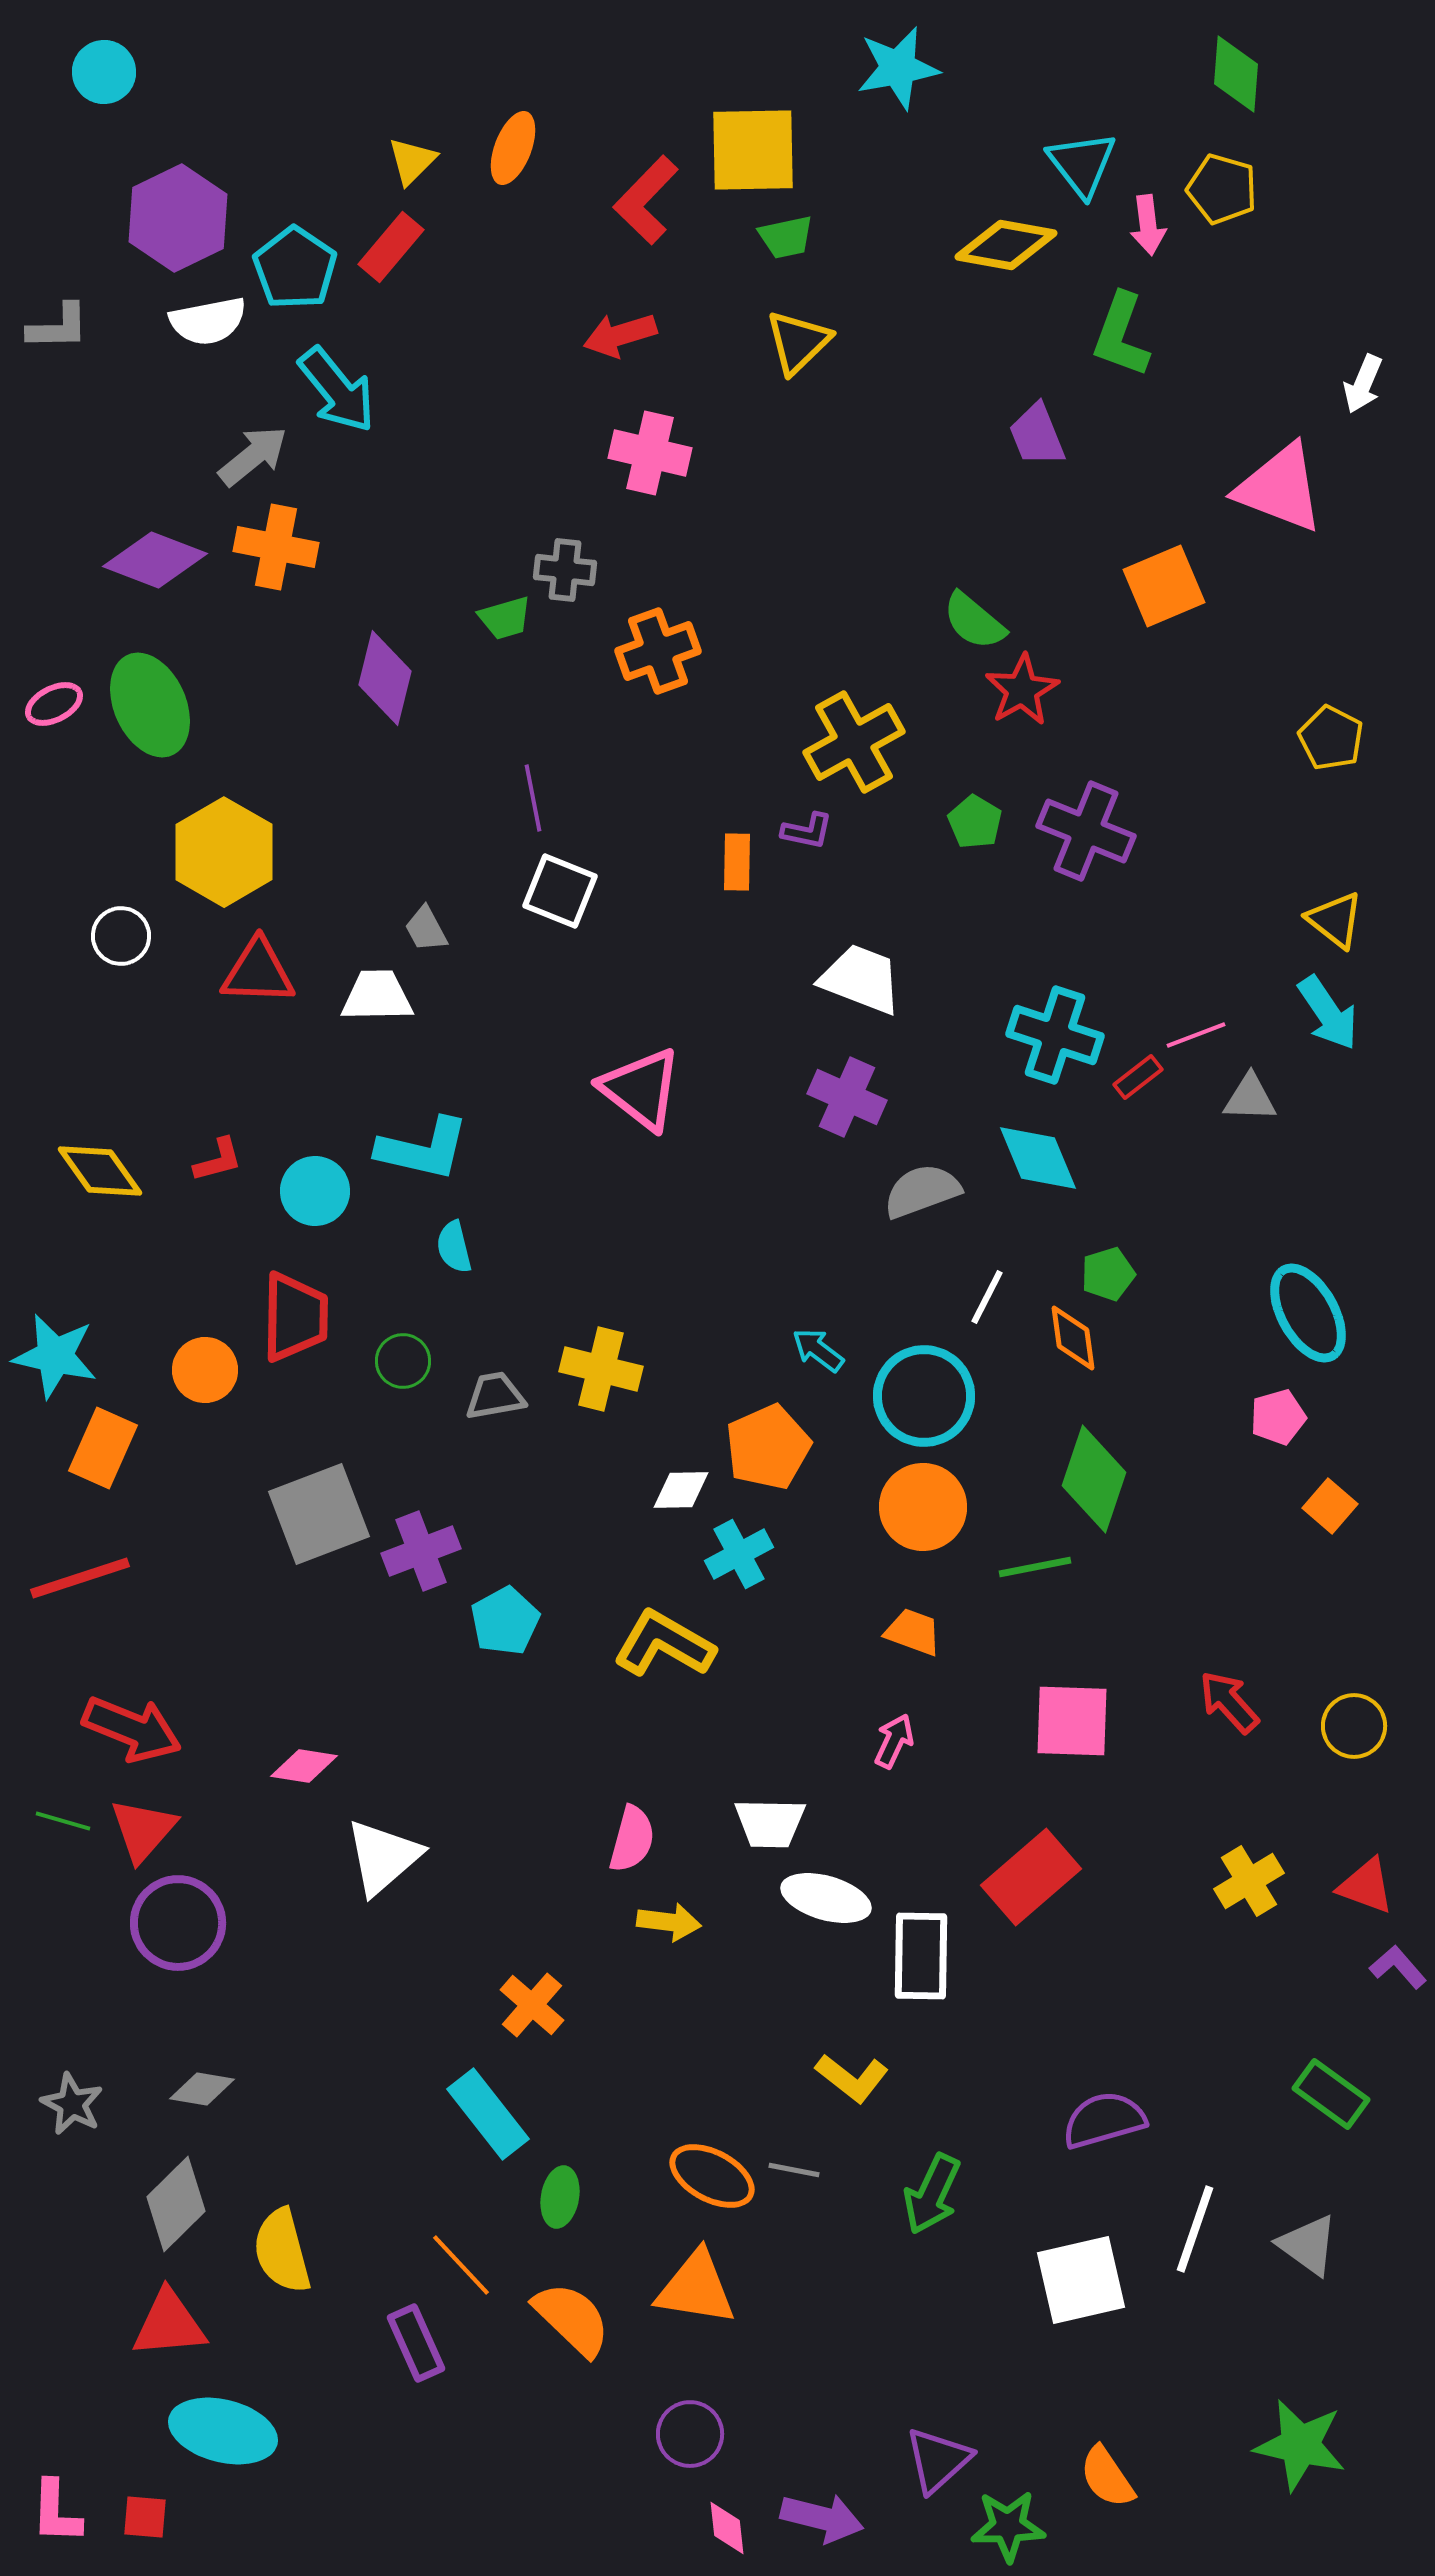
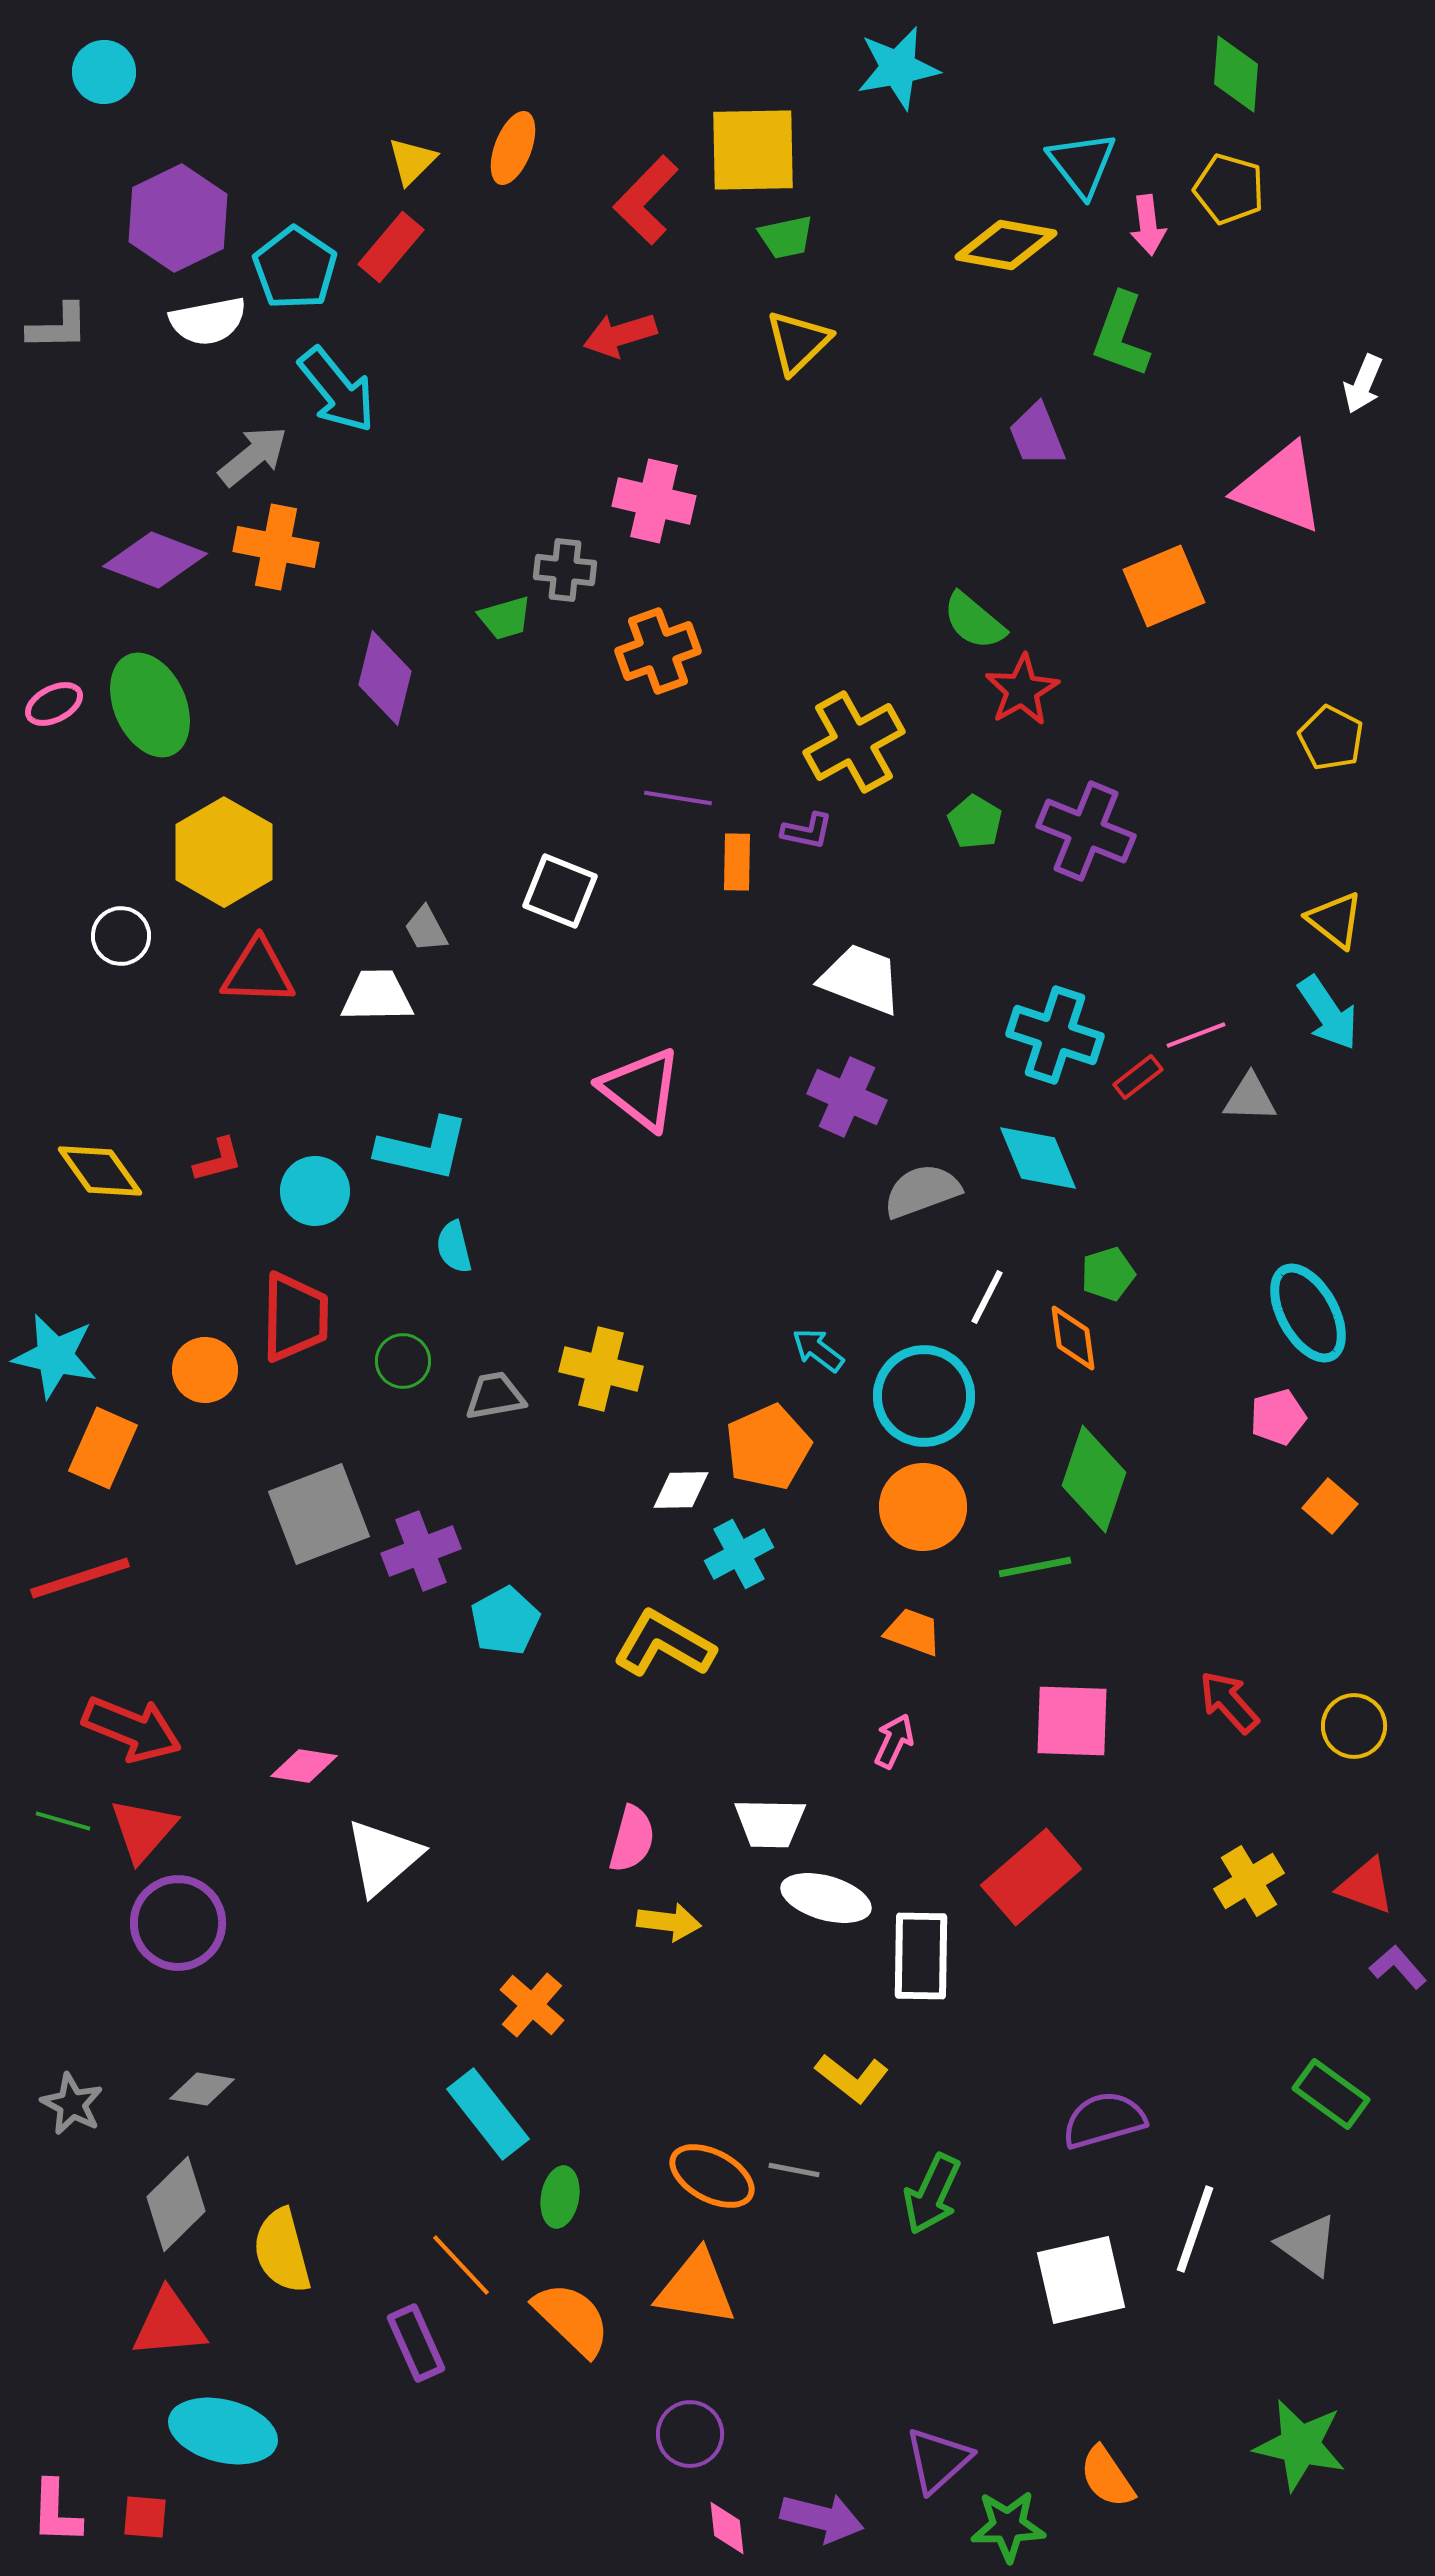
yellow pentagon at (1222, 189): moved 7 px right
pink cross at (650, 453): moved 4 px right, 48 px down
purple line at (533, 798): moved 145 px right; rotated 70 degrees counterclockwise
